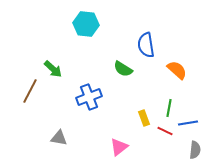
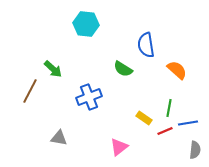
yellow rectangle: rotated 35 degrees counterclockwise
red line: rotated 49 degrees counterclockwise
